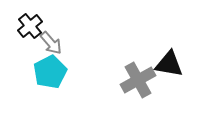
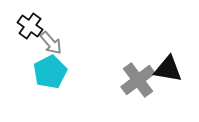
black cross: rotated 15 degrees counterclockwise
black triangle: moved 1 px left, 5 px down
gray cross: rotated 8 degrees counterclockwise
